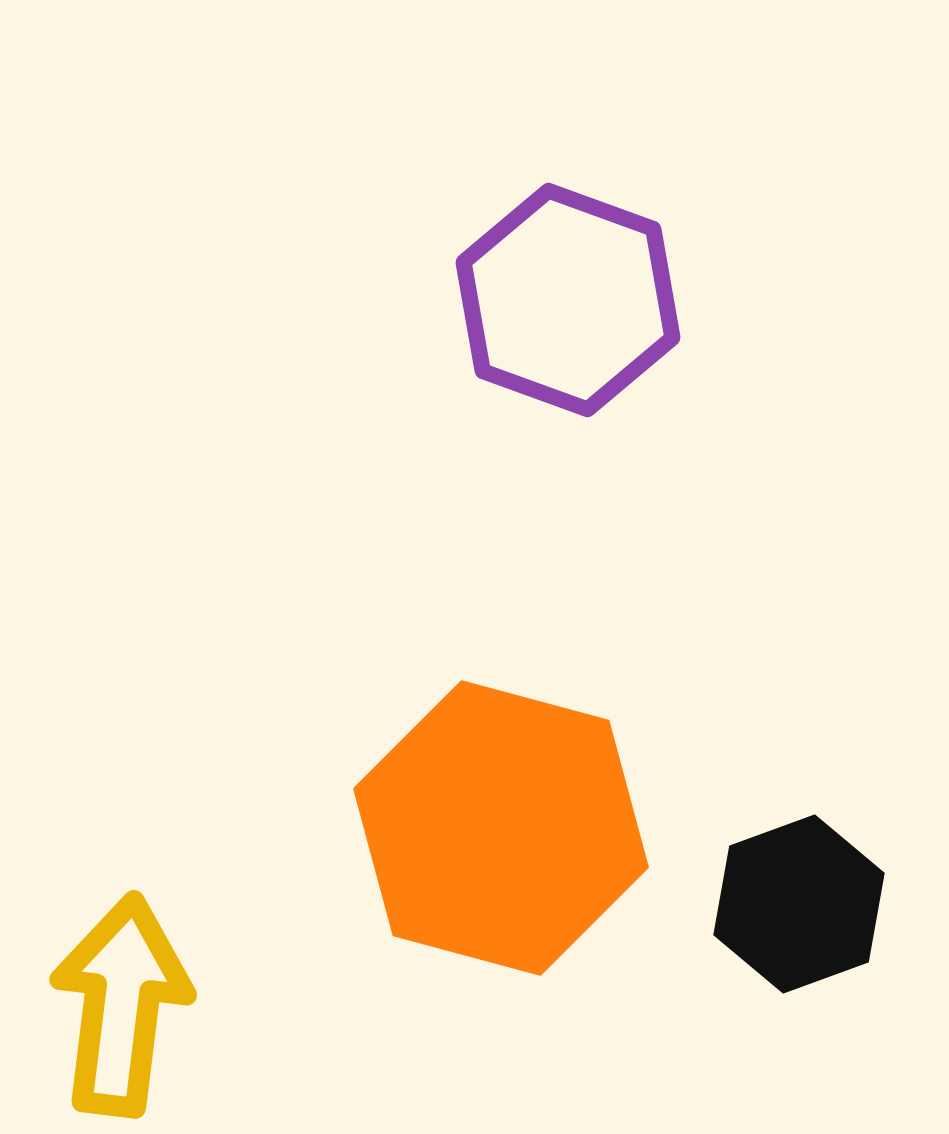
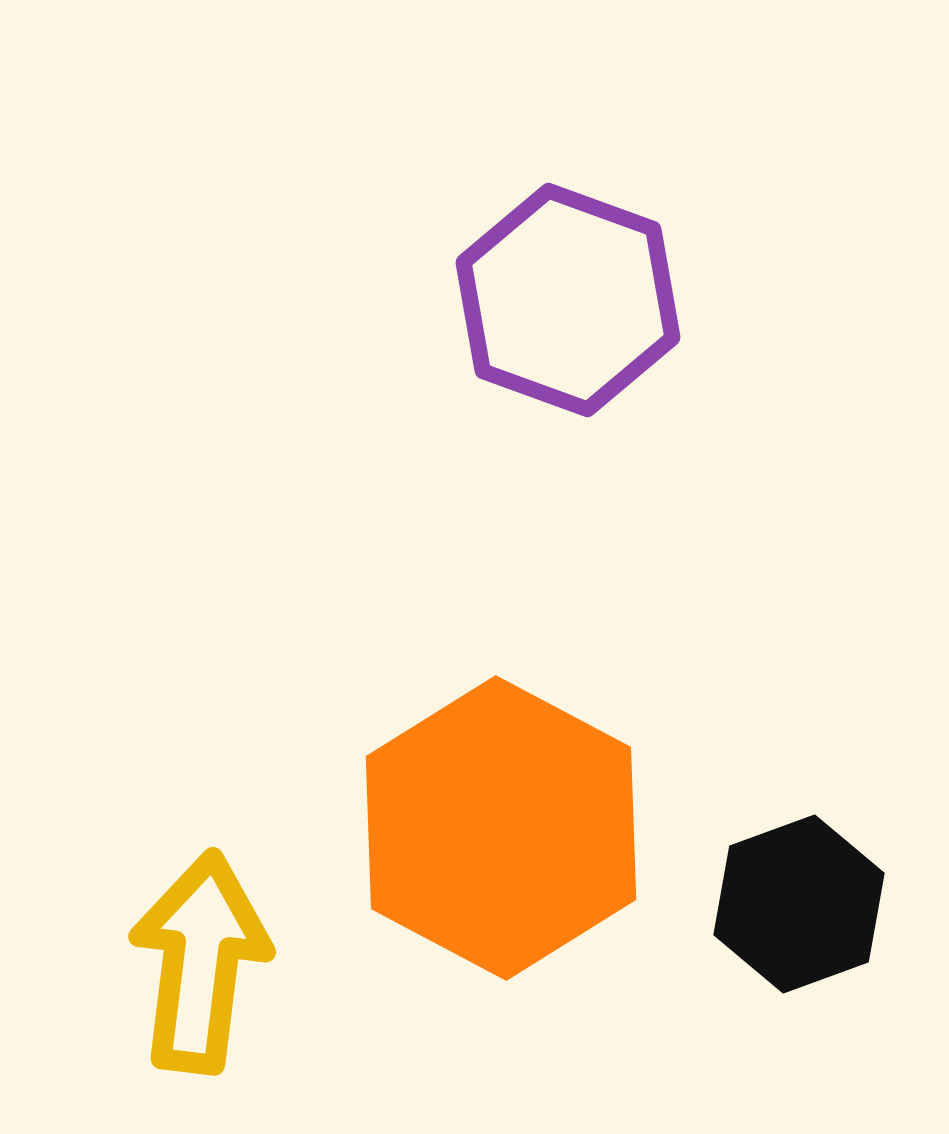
orange hexagon: rotated 13 degrees clockwise
yellow arrow: moved 79 px right, 43 px up
